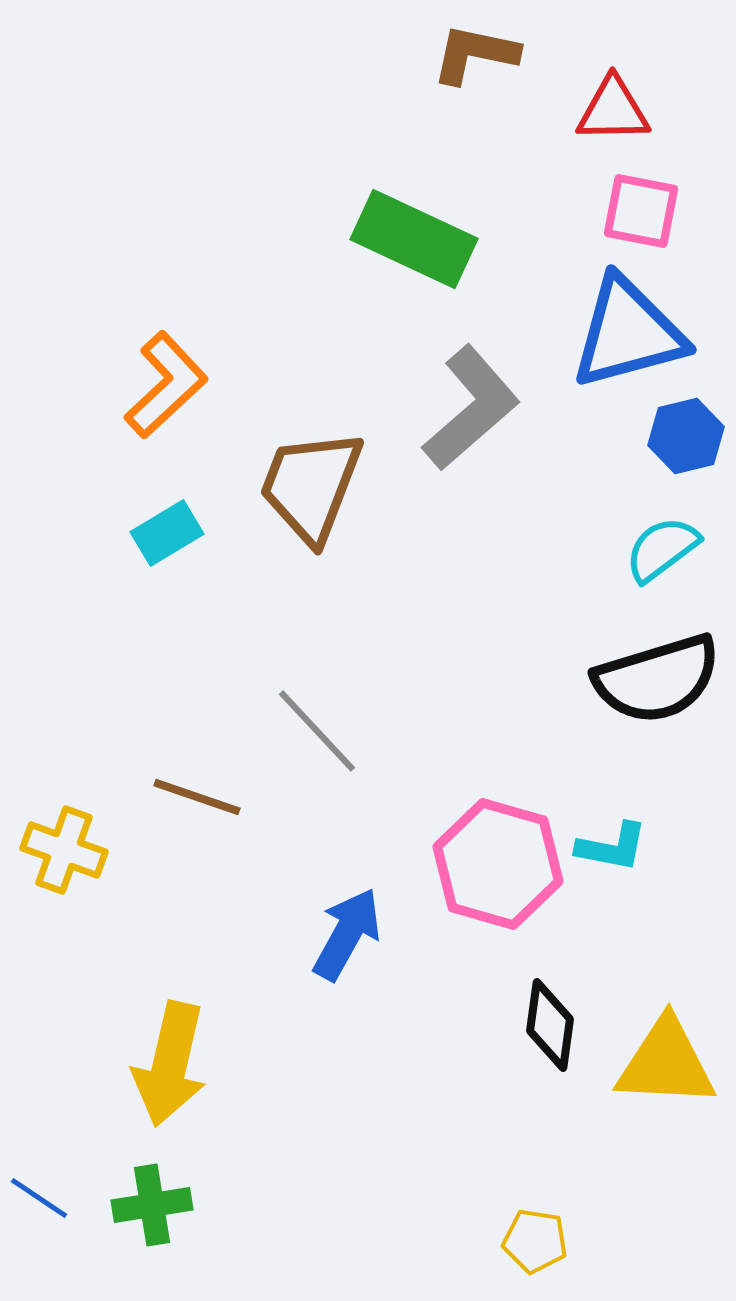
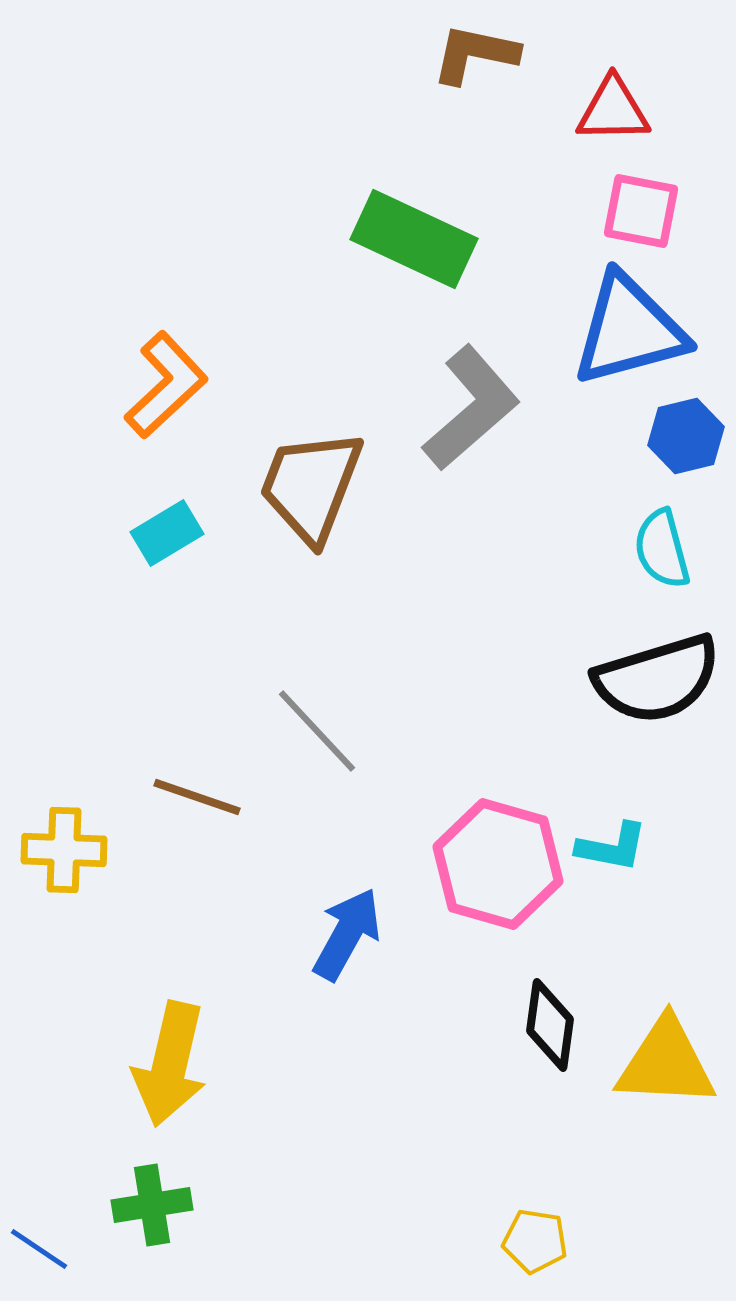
blue triangle: moved 1 px right, 3 px up
cyan semicircle: rotated 68 degrees counterclockwise
yellow cross: rotated 18 degrees counterclockwise
blue line: moved 51 px down
